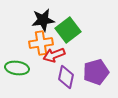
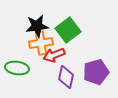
black star: moved 6 px left, 6 px down
